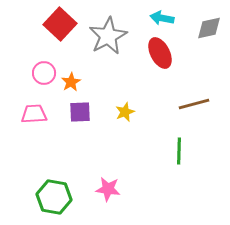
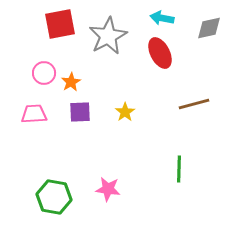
red square: rotated 36 degrees clockwise
yellow star: rotated 12 degrees counterclockwise
green line: moved 18 px down
